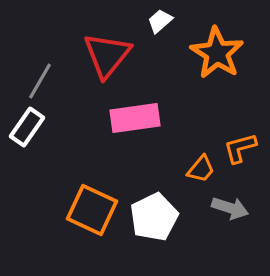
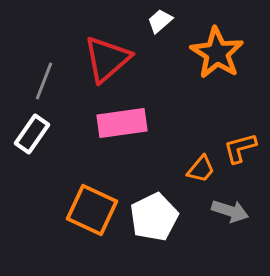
red triangle: moved 4 px down; rotated 10 degrees clockwise
gray line: moved 4 px right; rotated 9 degrees counterclockwise
pink rectangle: moved 13 px left, 5 px down
white rectangle: moved 5 px right, 7 px down
gray arrow: moved 3 px down
